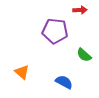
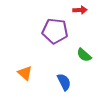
orange triangle: moved 3 px right, 1 px down
blue semicircle: rotated 36 degrees clockwise
